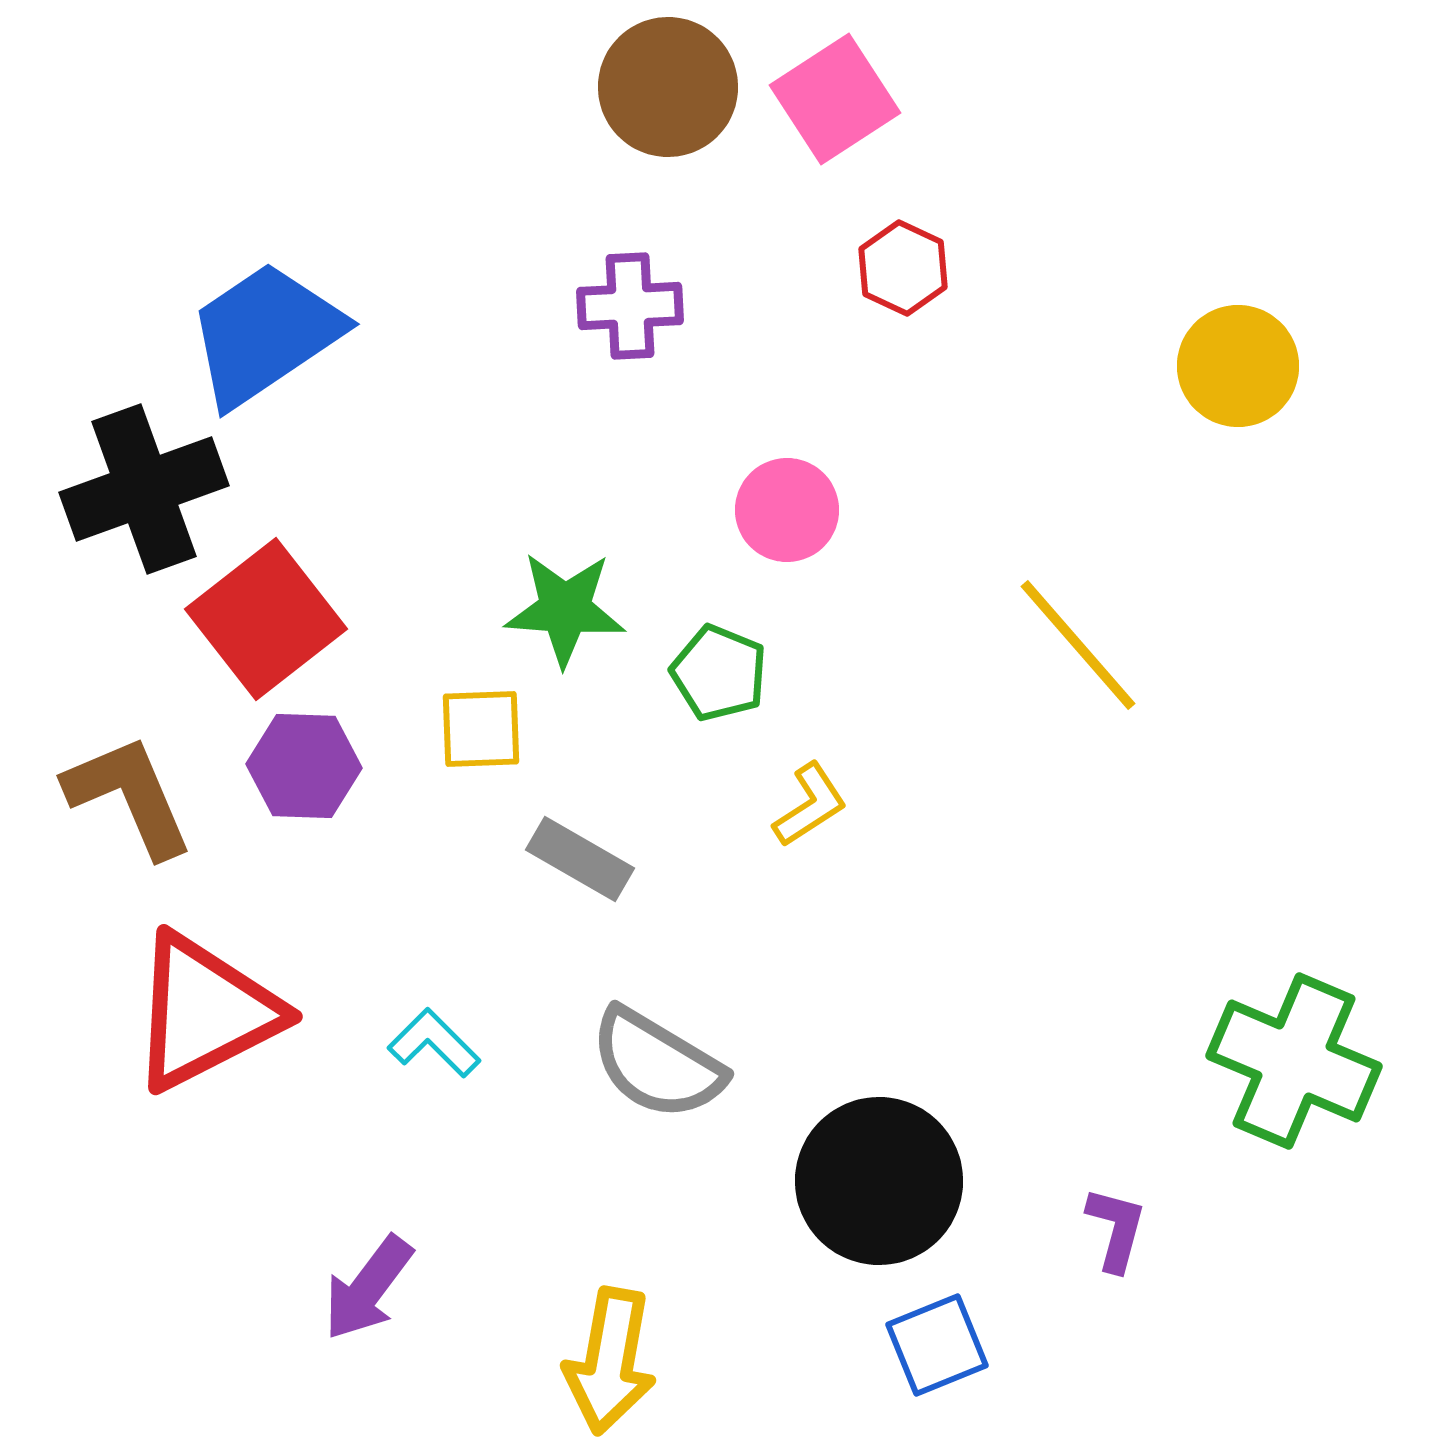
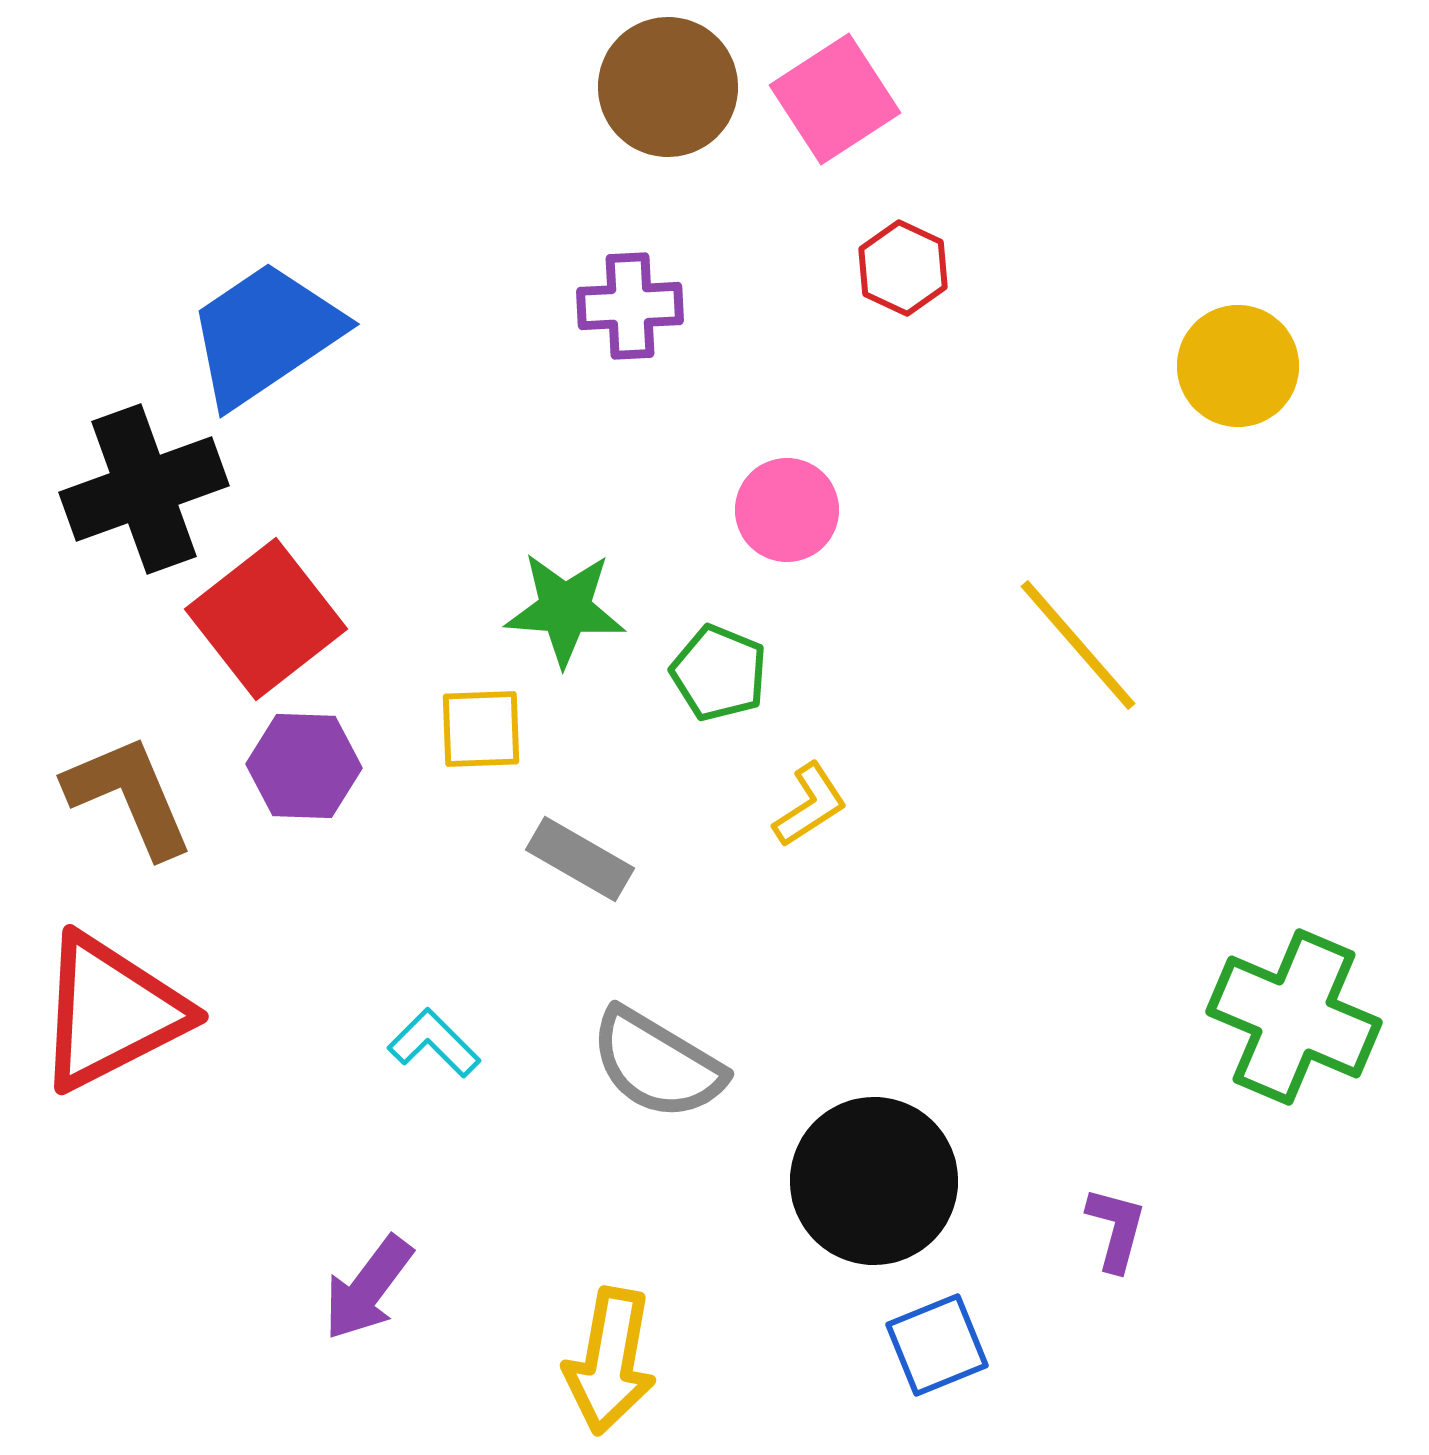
red triangle: moved 94 px left
green cross: moved 44 px up
black circle: moved 5 px left
